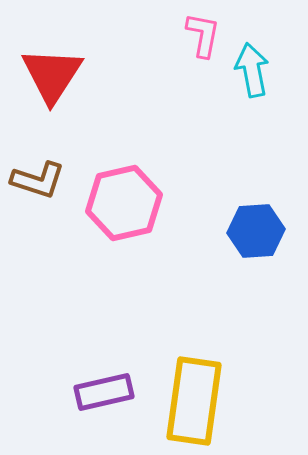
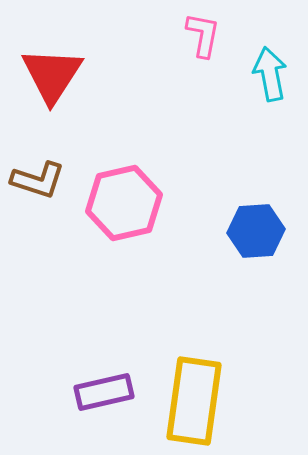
cyan arrow: moved 18 px right, 4 px down
